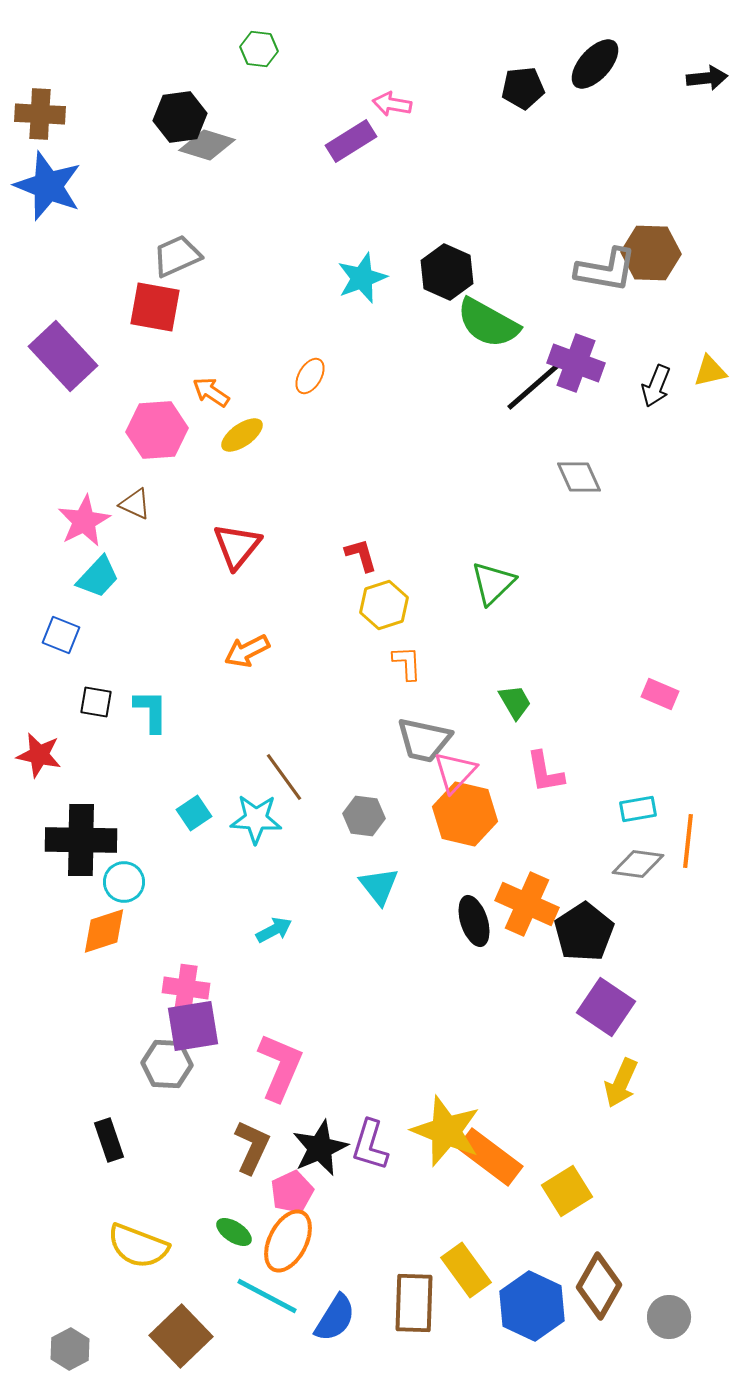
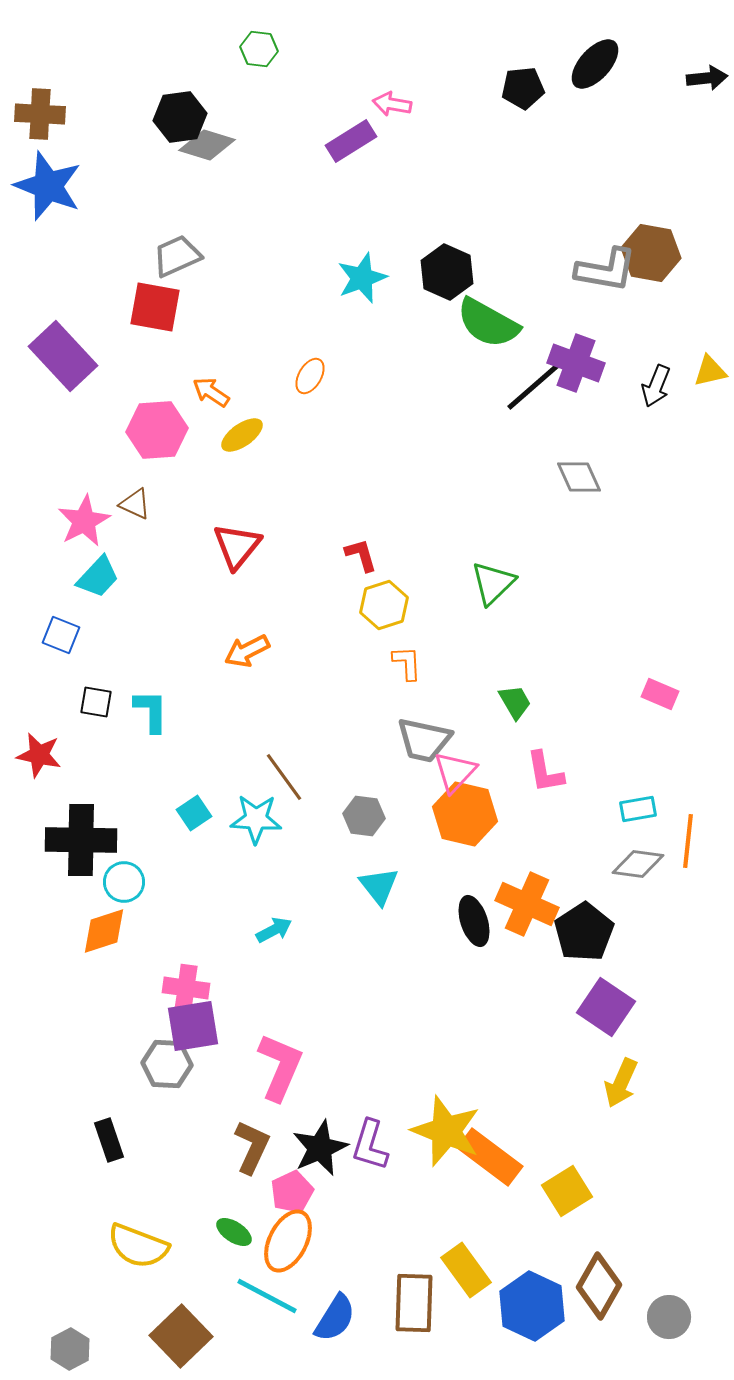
brown hexagon at (651, 253): rotated 8 degrees clockwise
